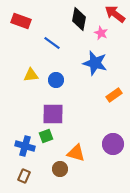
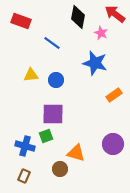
black diamond: moved 1 px left, 2 px up
